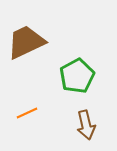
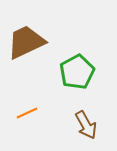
green pentagon: moved 4 px up
brown arrow: rotated 16 degrees counterclockwise
